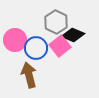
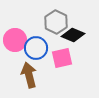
pink square: moved 2 px right, 12 px down; rotated 25 degrees clockwise
